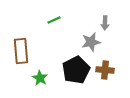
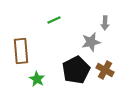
brown cross: rotated 24 degrees clockwise
green star: moved 3 px left, 1 px down
